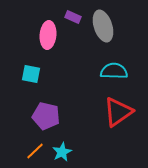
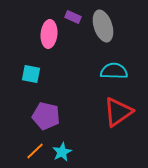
pink ellipse: moved 1 px right, 1 px up
